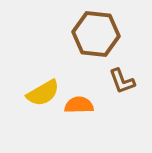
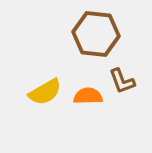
yellow semicircle: moved 2 px right, 1 px up
orange semicircle: moved 9 px right, 9 px up
